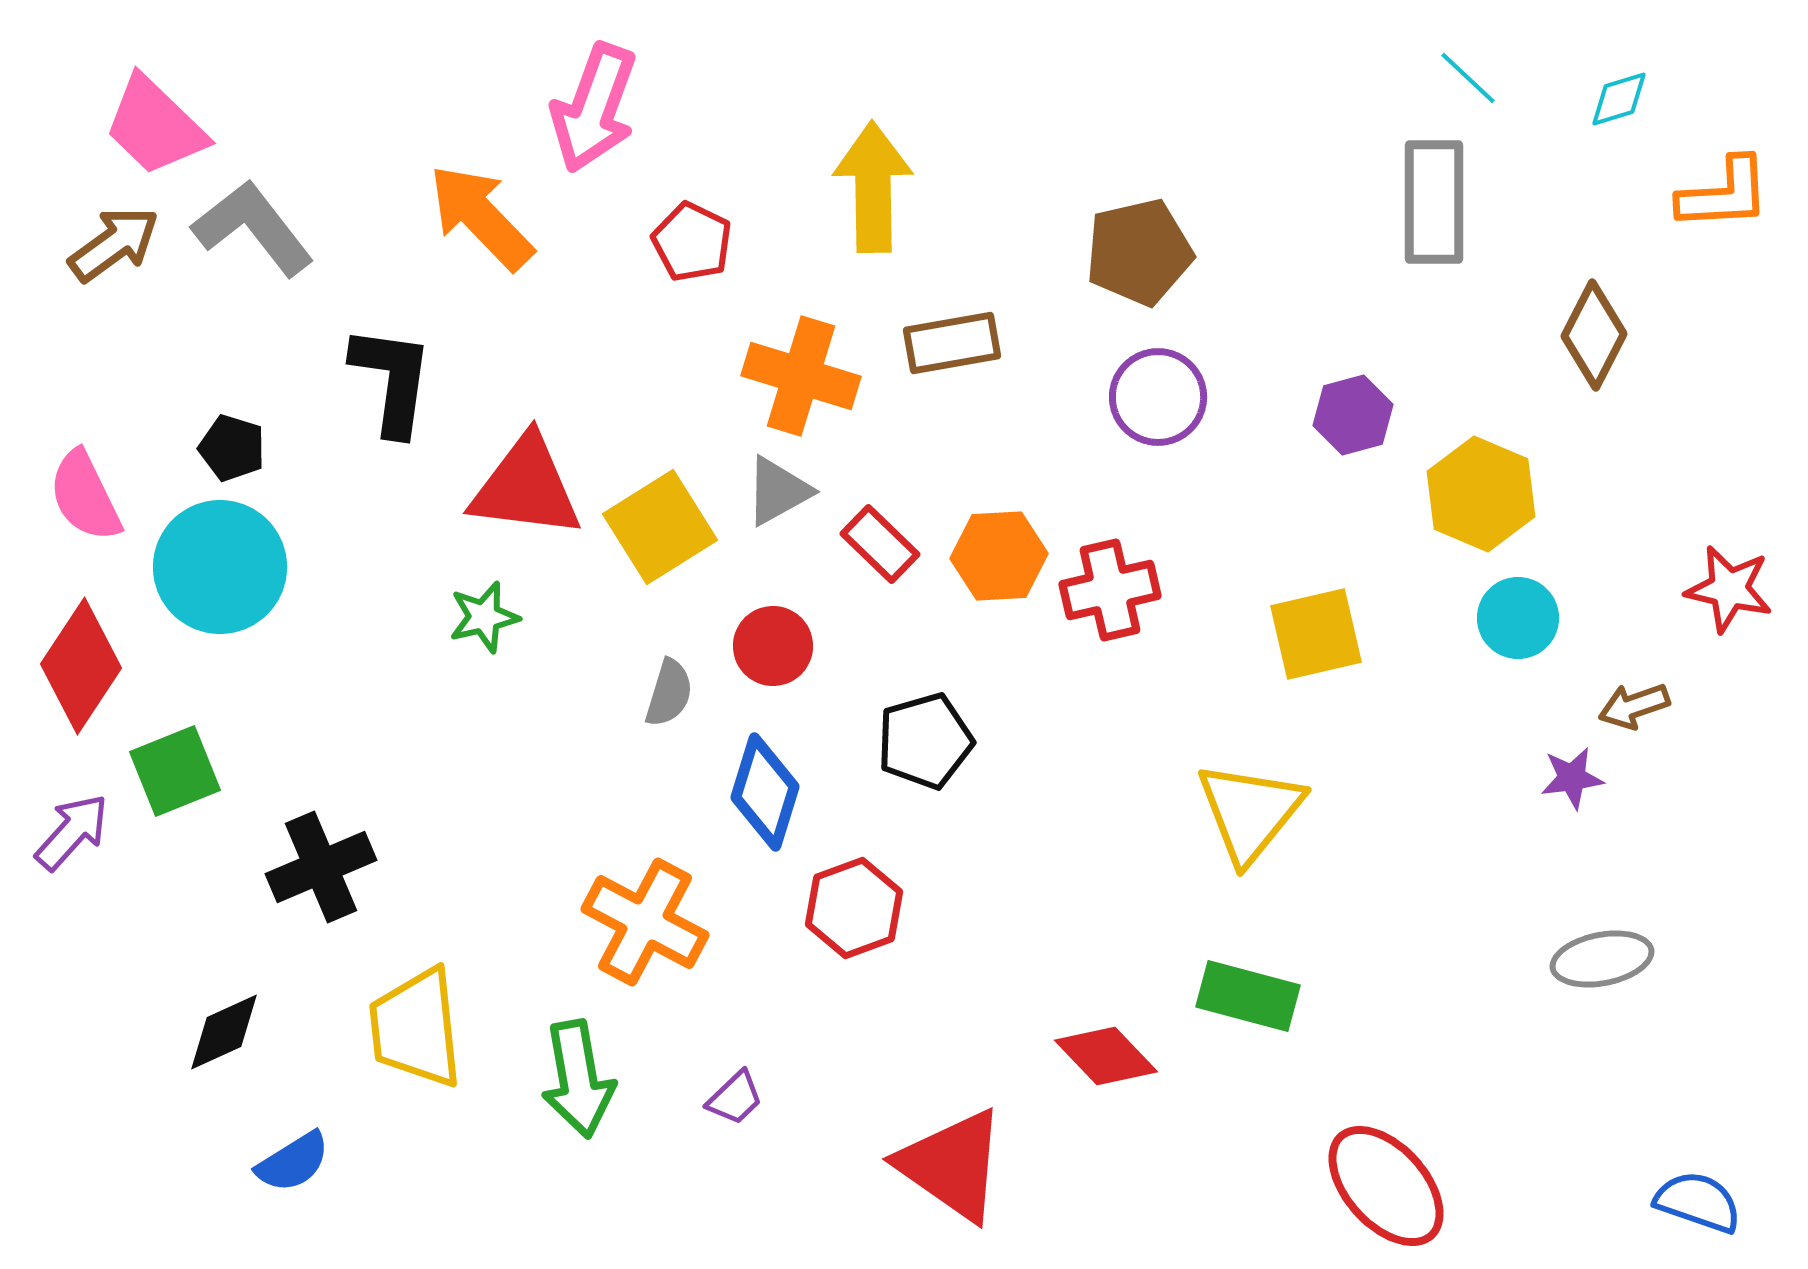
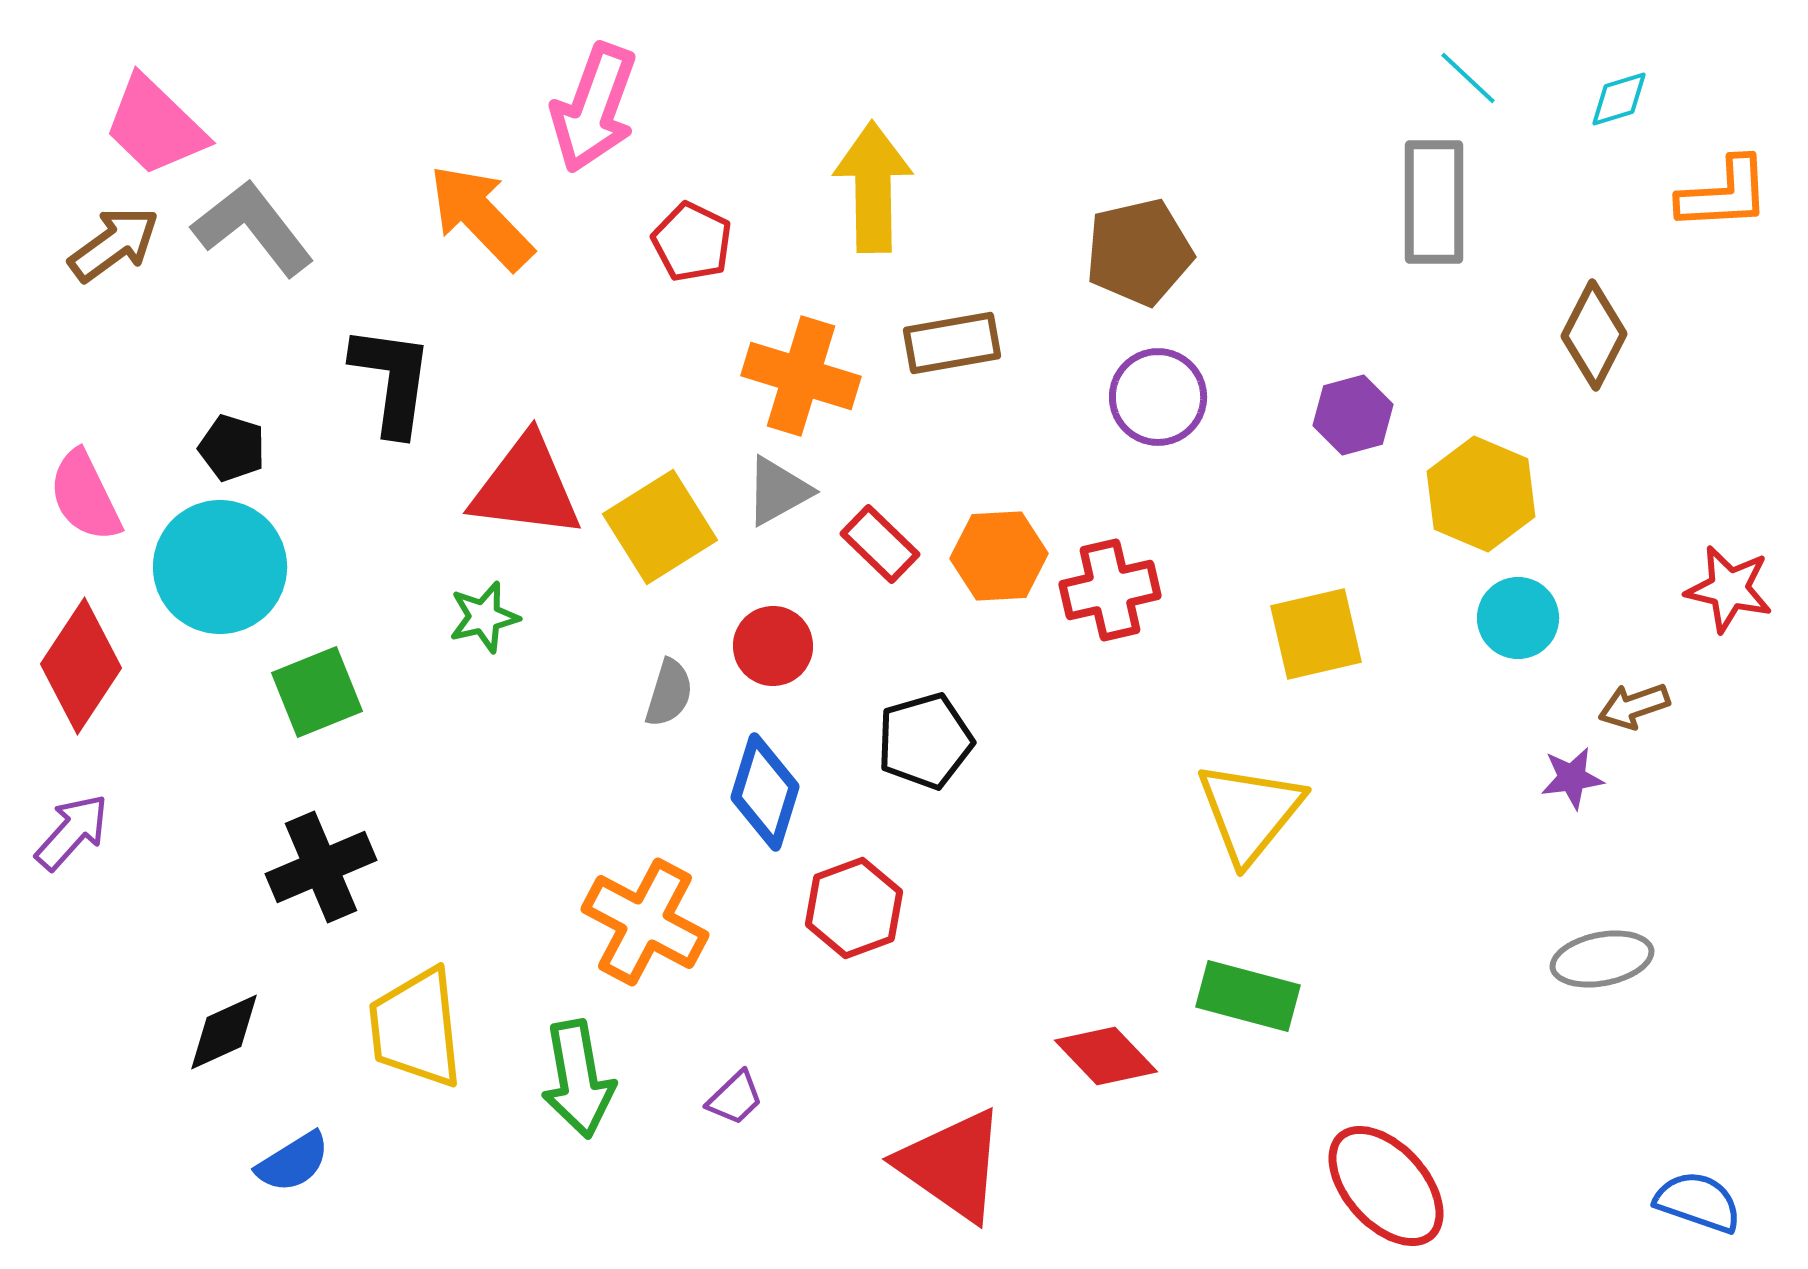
green square at (175, 771): moved 142 px right, 79 px up
